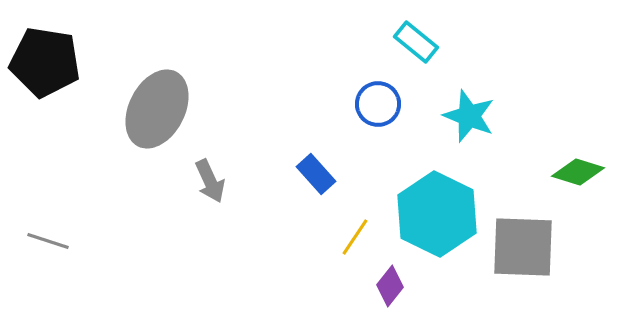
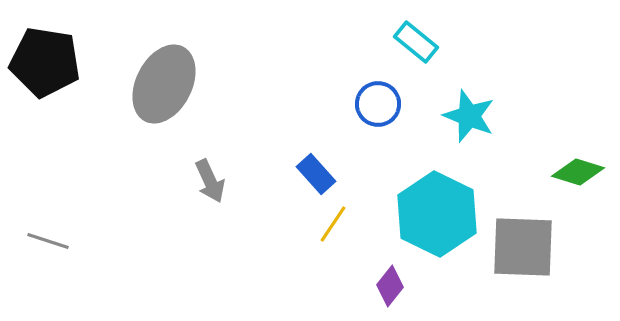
gray ellipse: moved 7 px right, 25 px up
yellow line: moved 22 px left, 13 px up
